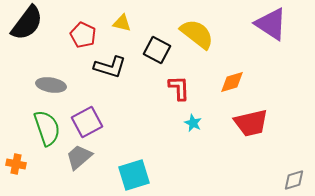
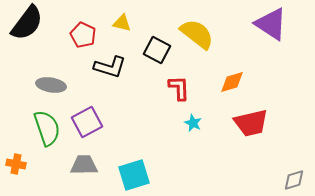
gray trapezoid: moved 5 px right, 8 px down; rotated 40 degrees clockwise
